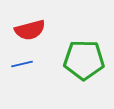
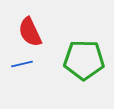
red semicircle: moved 2 px down; rotated 80 degrees clockwise
